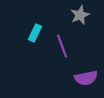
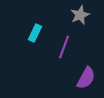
purple line: moved 2 px right, 1 px down; rotated 40 degrees clockwise
purple semicircle: rotated 50 degrees counterclockwise
